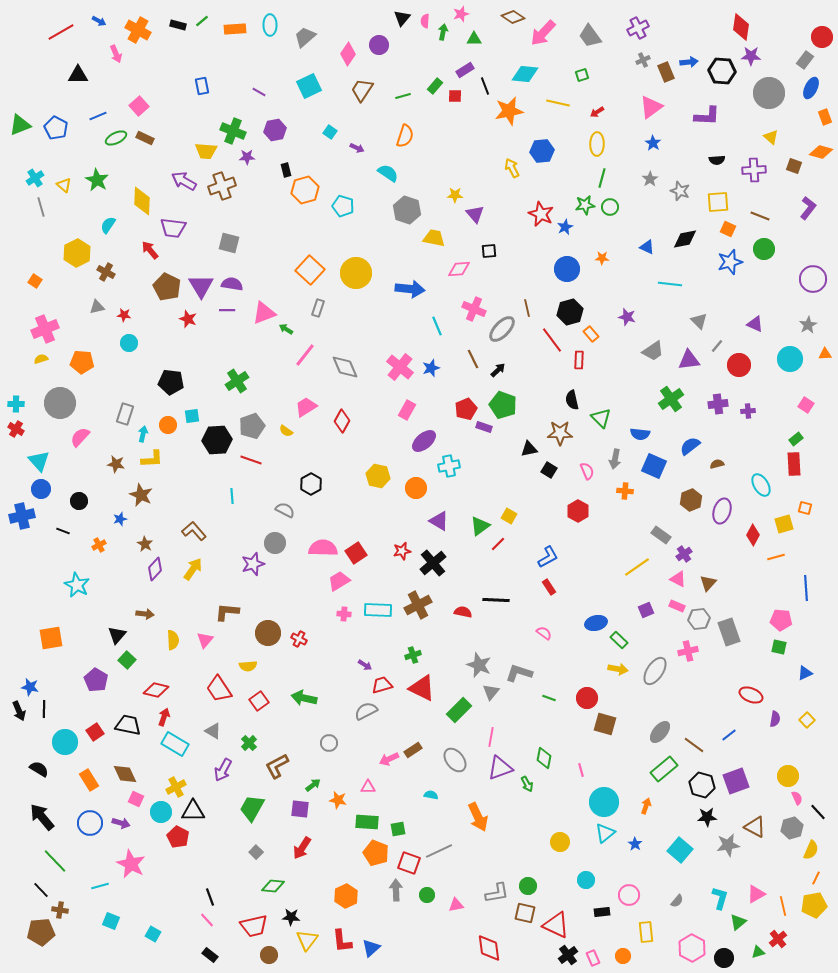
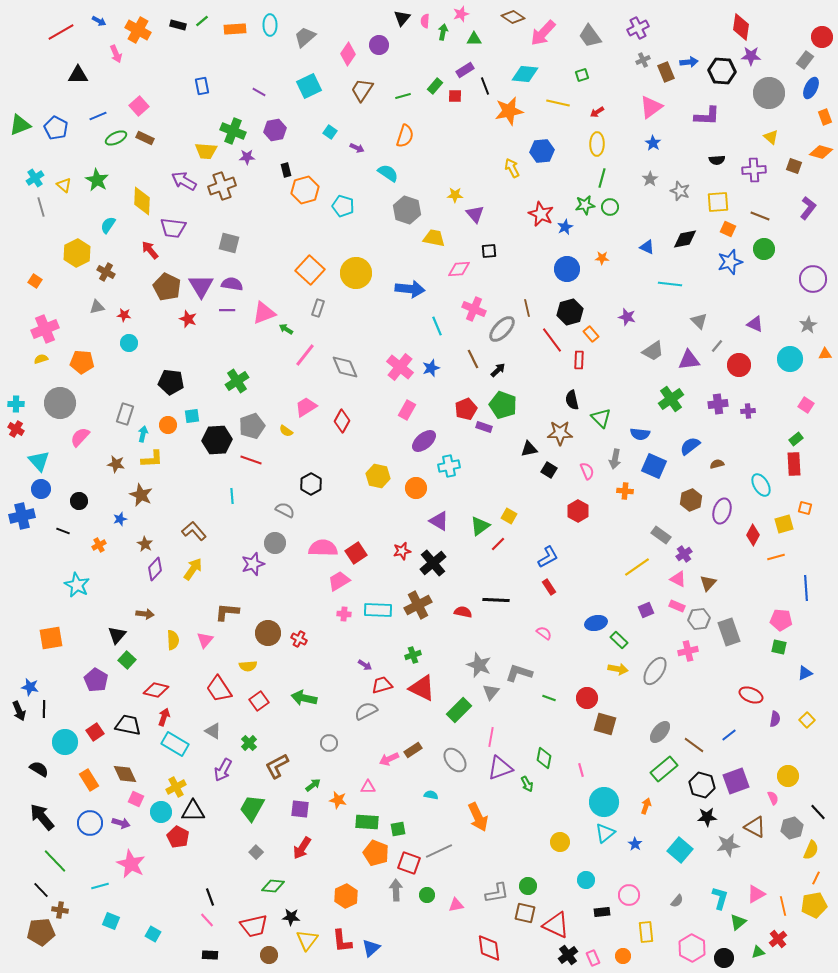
pink semicircle at (797, 798): moved 24 px left
black rectangle at (210, 955): rotated 35 degrees counterclockwise
